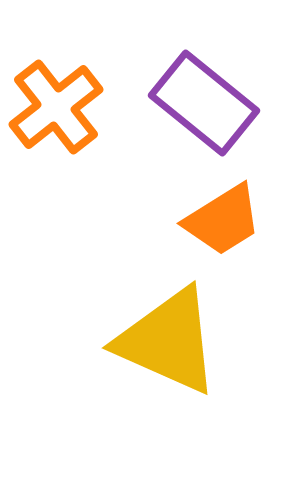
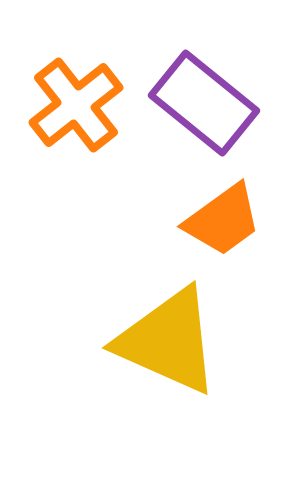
orange cross: moved 20 px right, 2 px up
orange trapezoid: rotated 4 degrees counterclockwise
